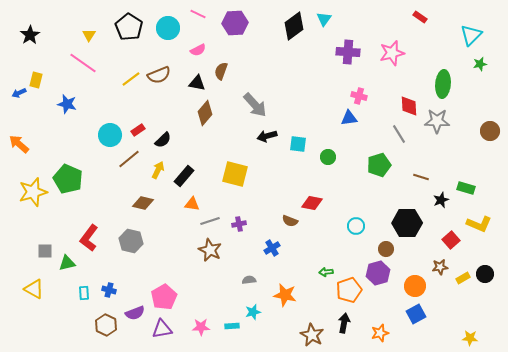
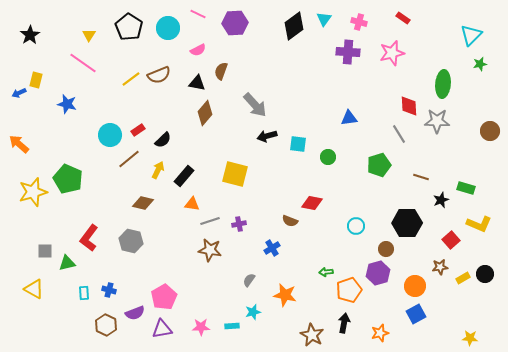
red rectangle at (420, 17): moved 17 px left, 1 px down
pink cross at (359, 96): moved 74 px up
brown star at (210, 250): rotated 15 degrees counterclockwise
gray semicircle at (249, 280): rotated 48 degrees counterclockwise
